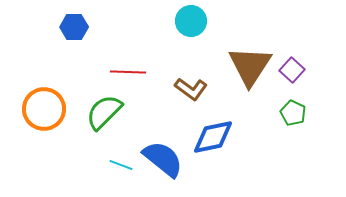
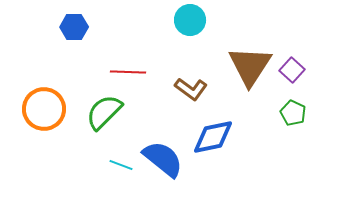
cyan circle: moved 1 px left, 1 px up
